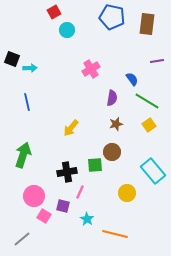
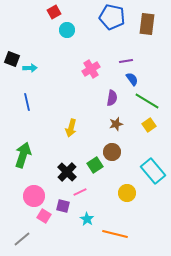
purple line: moved 31 px left
yellow arrow: rotated 24 degrees counterclockwise
green square: rotated 28 degrees counterclockwise
black cross: rotated 36 degrees counterclockwise
pink line: rotated 40 degrees clockwise
